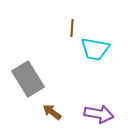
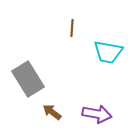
cyan trapezoid: moved 13 px right, 3 px down
purple arrow: moved 2 px left
